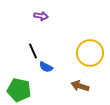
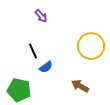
purple arrow: rotated 40 degrees clockwise
yellow circle: moved 1 px right, 7 px up
blue semicircle: rotated 64 degrees counterclockwise
brown arrow: rotated 12 degrees clockwise
